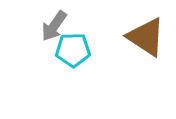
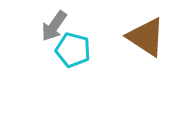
cyan pentagon: rotated 16 degrees clockwise
